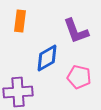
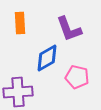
orange rectangle: moved 2 px down; rotated 10 degrees counterclockwise
purple L-shape: moved 7 px left, 2 px up
pink pentagon: moved 2 px left
